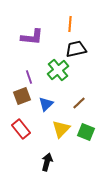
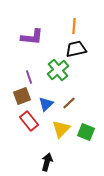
orange line: moved 4 px right, 2 px down
brown line: moved 10 px left
red rectangle: moved 8 px right, 8 px up
